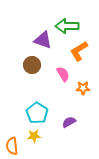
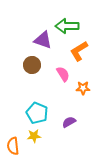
cyan pentagon: rotated 10 degrees counterclockwise
orange semicircle: moved 1 px right
